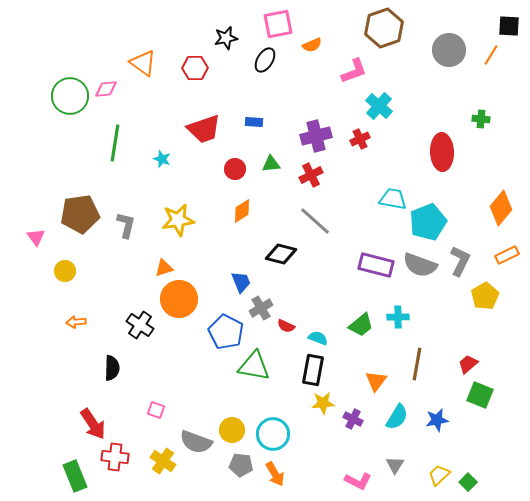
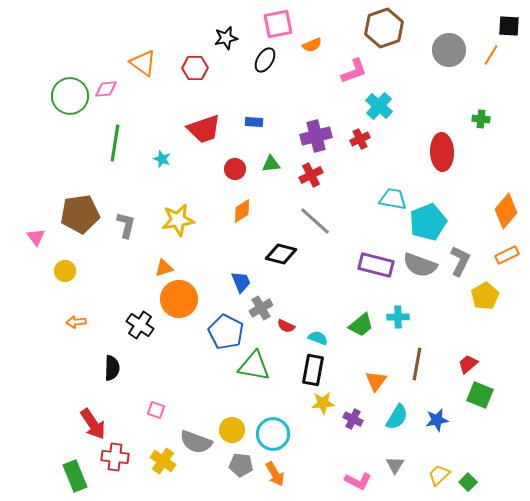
orange diamond at (501, 208): moved 5 px right, 3 px down
